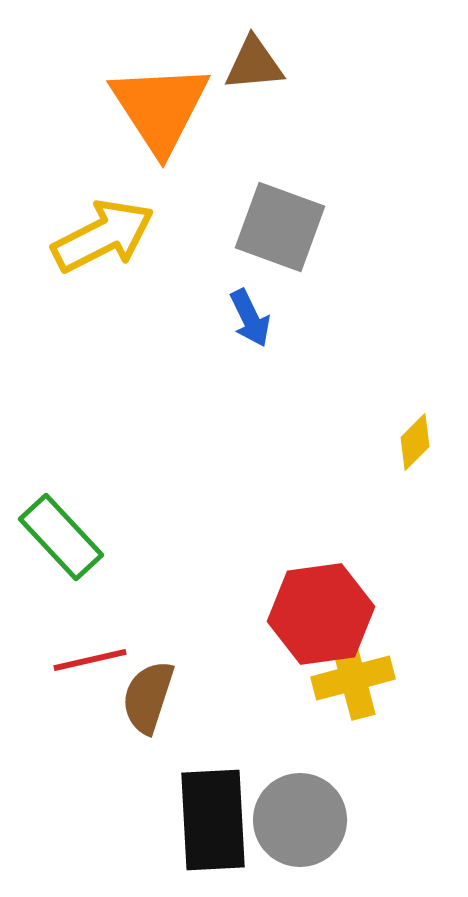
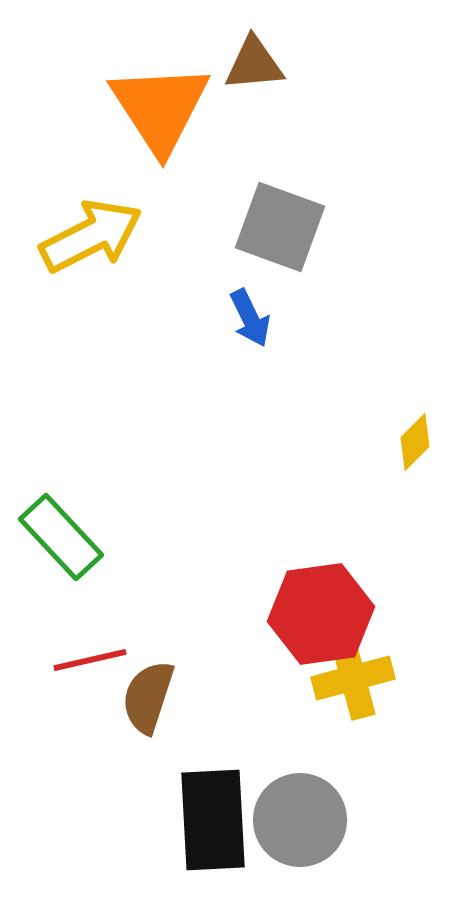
yellow arrow: moved 12 px left
